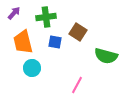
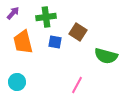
purple arrow: moved 1 px left
cyan circle: moved 15 px left, 14 px down
